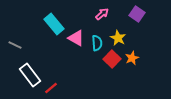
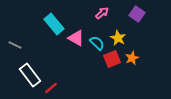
pink arrow: moved 1 px up
cyan semicircle: rotated 42 degrees counterclockwise
red square: rotated 24 degrees clockwise
